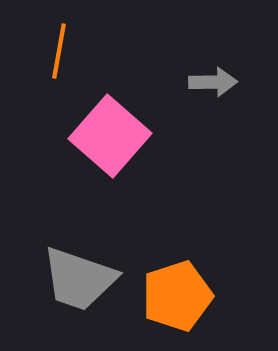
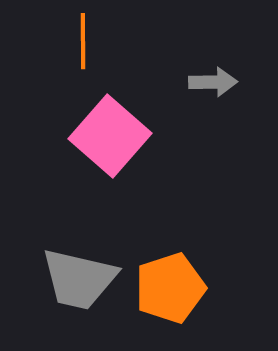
orange line: moved 24 px right, 10 px up; rotated 10 degrees counterclockwise
gray trapezoid: rotated 6 degrees counterclockwise
orange pentagon: moved 7 px left, 8 px up
